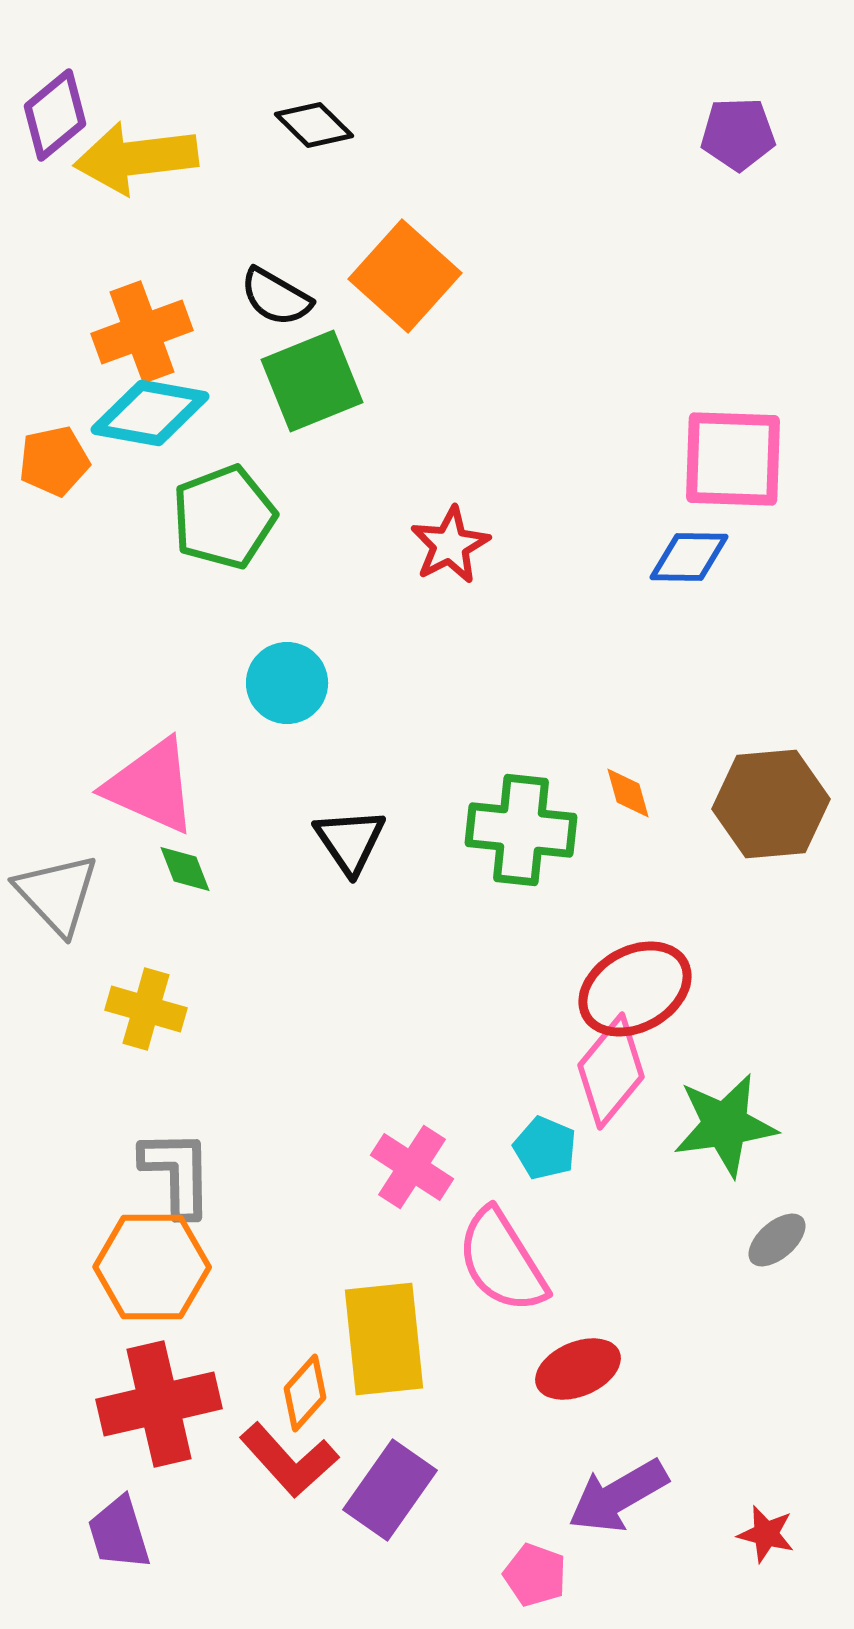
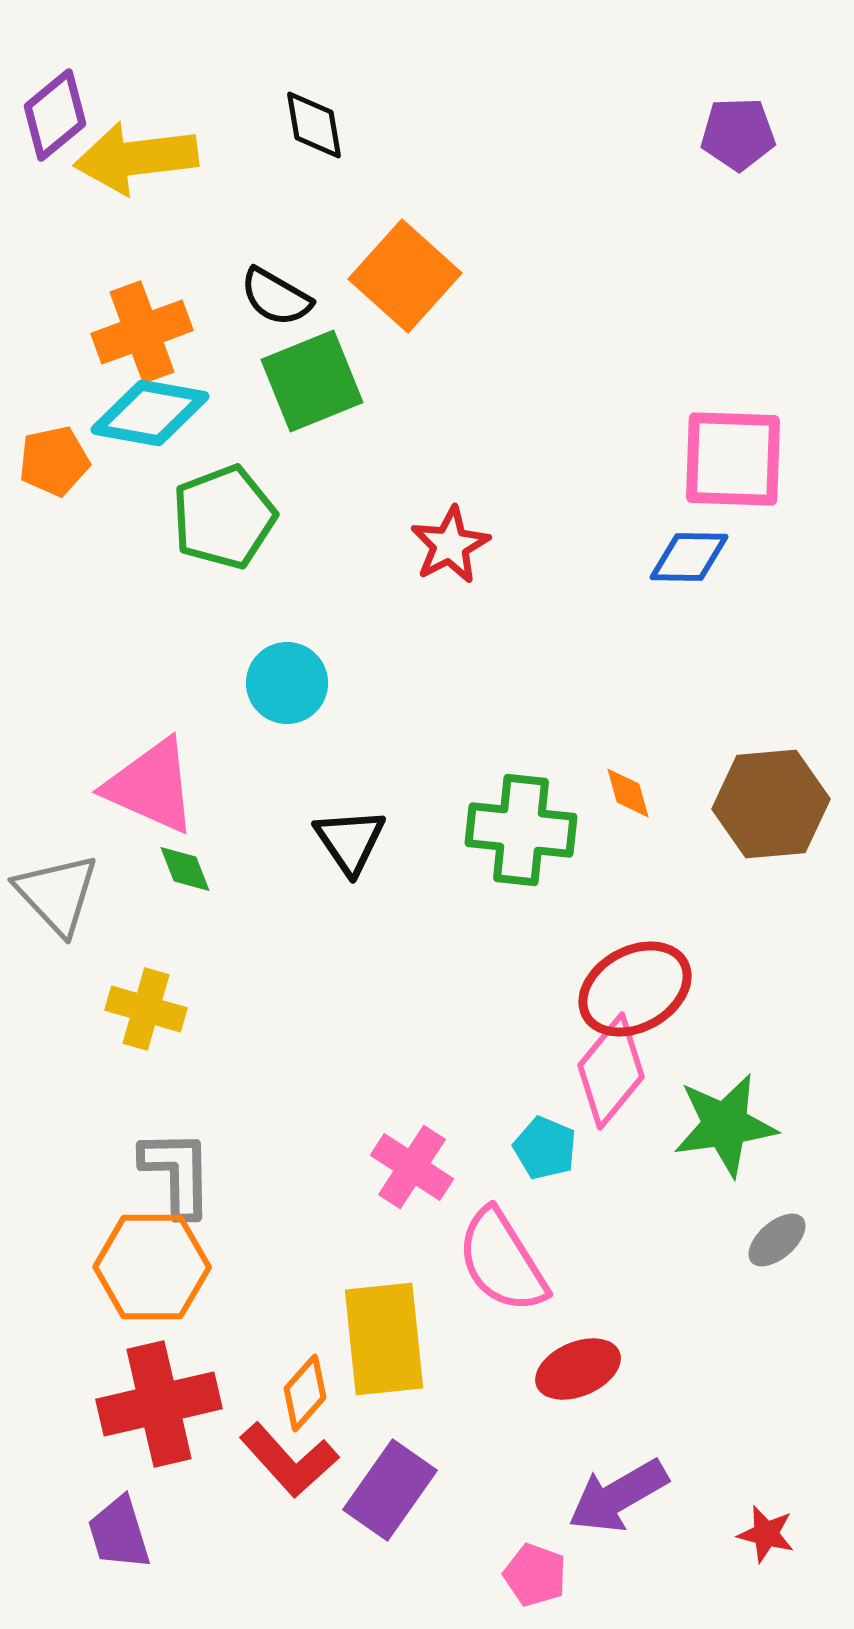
black diamond at (314, 125): rotated 36 degrees clockwise
